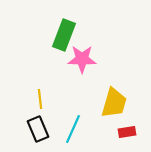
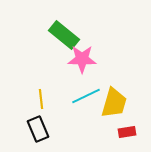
green rectangle: rotated 72 degrees counterclockwise
yellow line: moved 1 px right
cyan line: moved 13 px right, 33 px up; rotated 40 degrees clockwise
